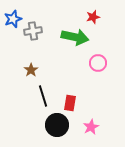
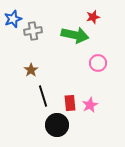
green arrow: moved 2 px up
red rectangle: rotated 14 degrees counterclockwise
pink star: moved 1 px left, 22 px up
